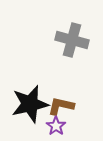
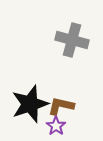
black star: rotated 6 degrees counterclockwise
